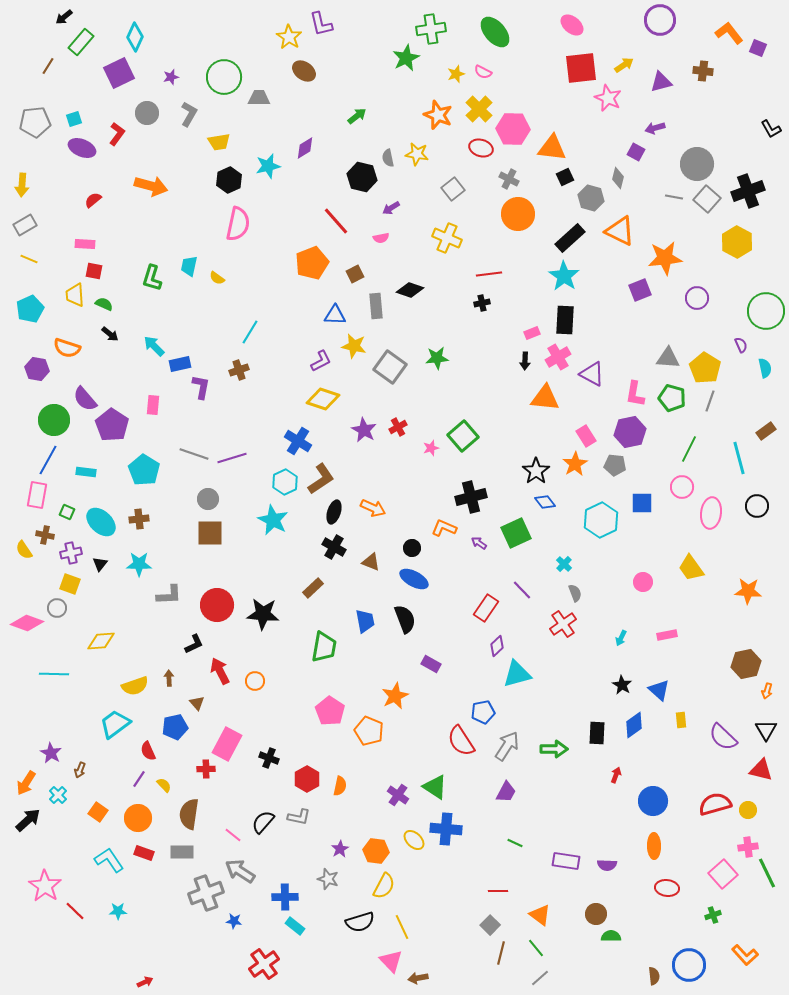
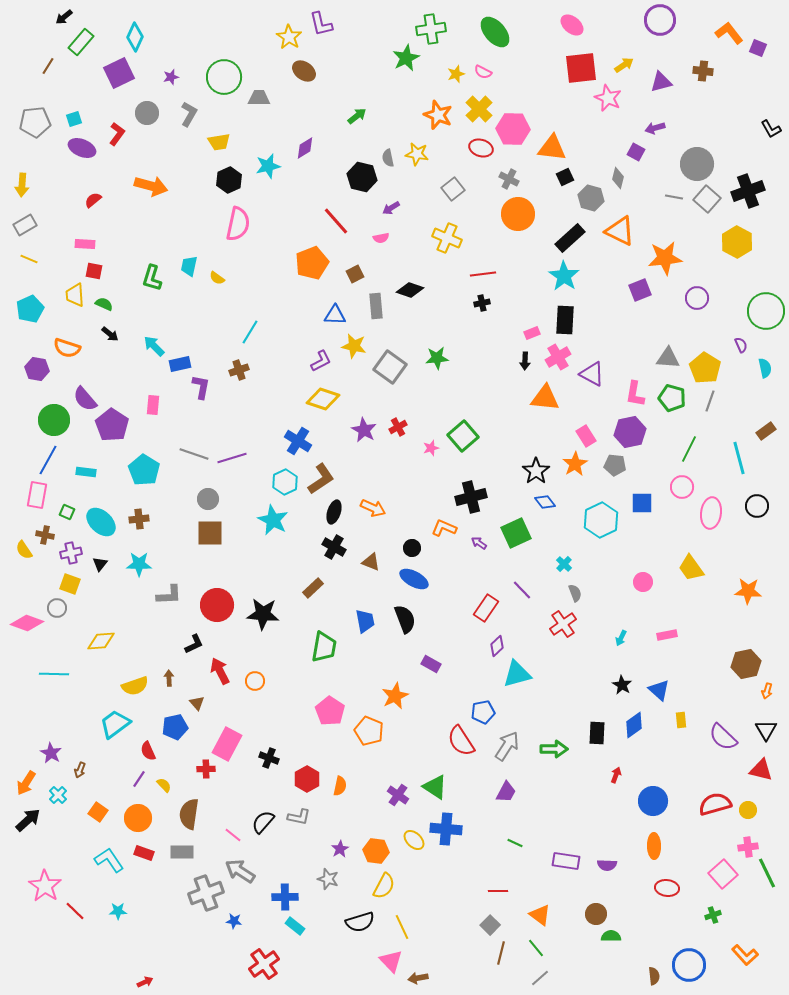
red line at (489, 274): moved 6 px left
